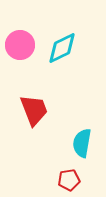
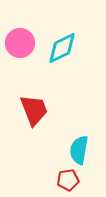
pink circle: moved 2 px up
cyan semicircle: moved 3 px left, 7 px down
red pentagon: moved 1 px left
